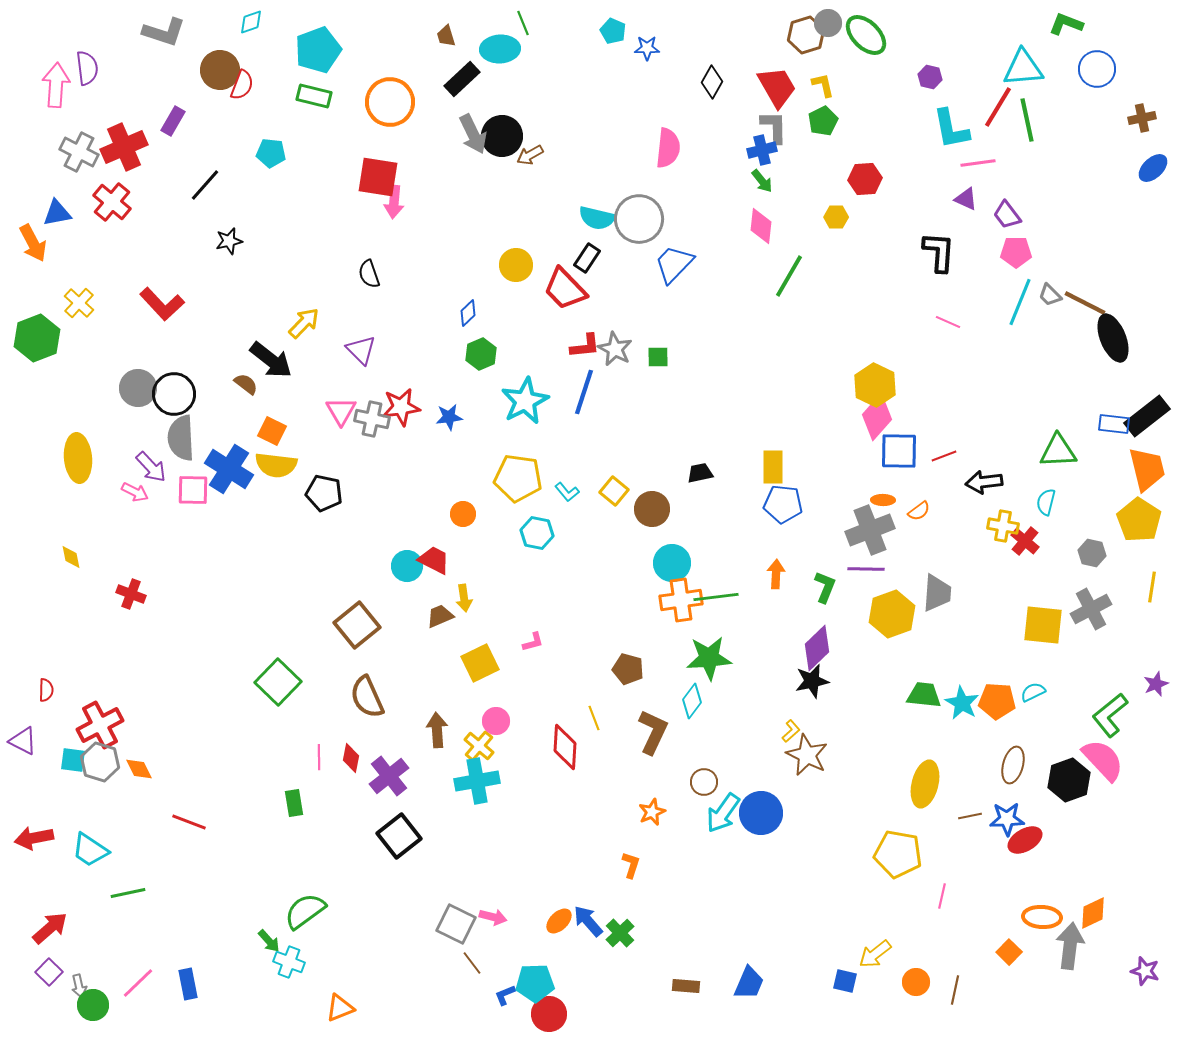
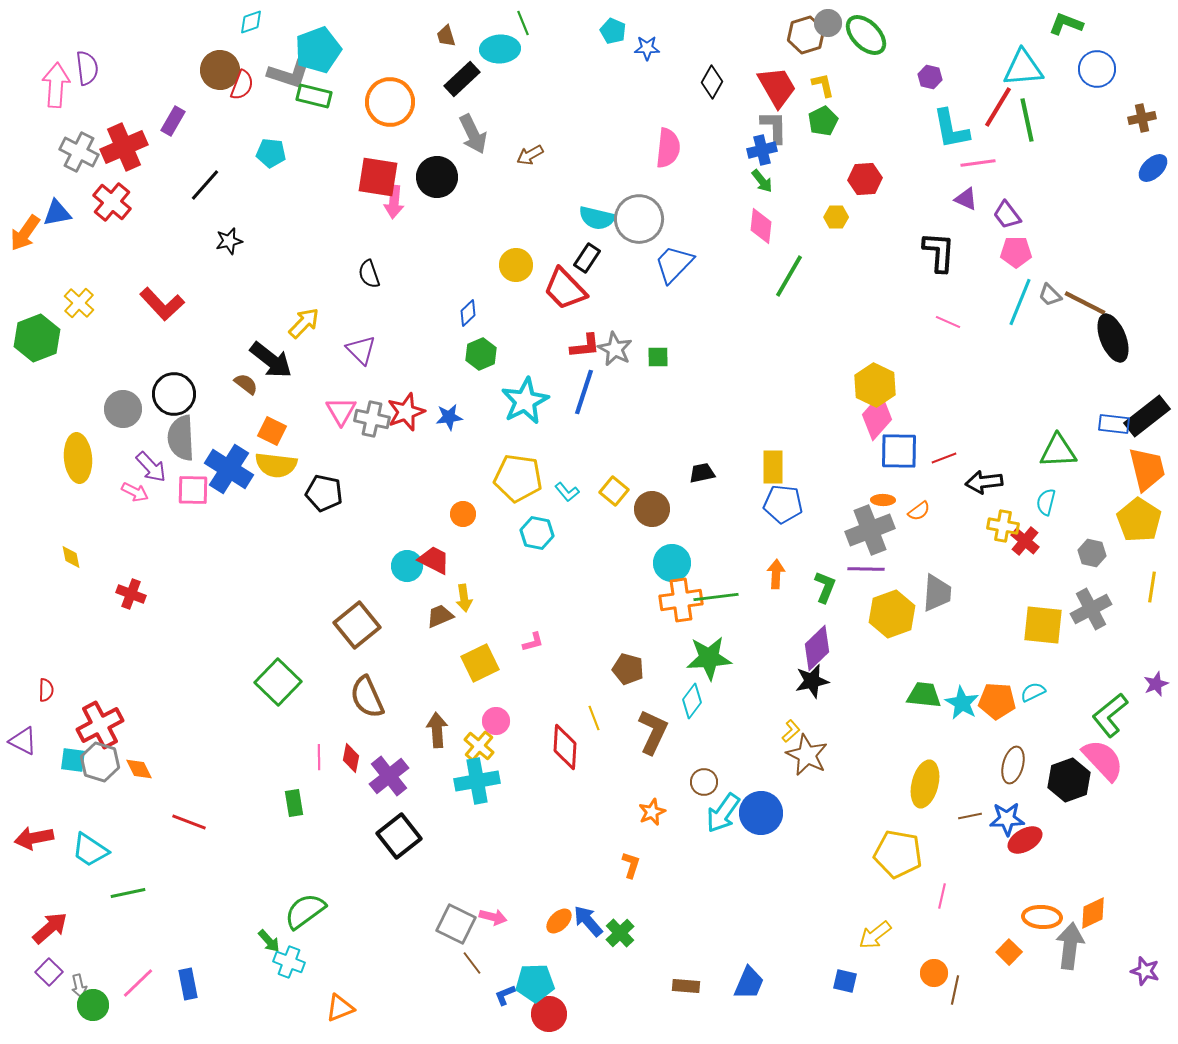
gray L-shape at (164, 32): moved 125 px right, 42 px down
black circle at (502, 136): moved 65 px left, 41 px down
orange arrow at (33, 243): moved 8 px left, 10 px up; rotated 63 degrees clockwise
gray circle at (138, 388): moved 15 px left, 21 px down
red star at (401, 407): moved 5 px right, 5 px down; rotated 12 degrees counterclockwise
red line at (944, 456): moved 2 px down
black trapezoid at (700, 473): moved 2 px right
yellow arrow at (875, 954): moved 19 px up
orange circle at (916, 982): moved 18 px right, 9 px up
